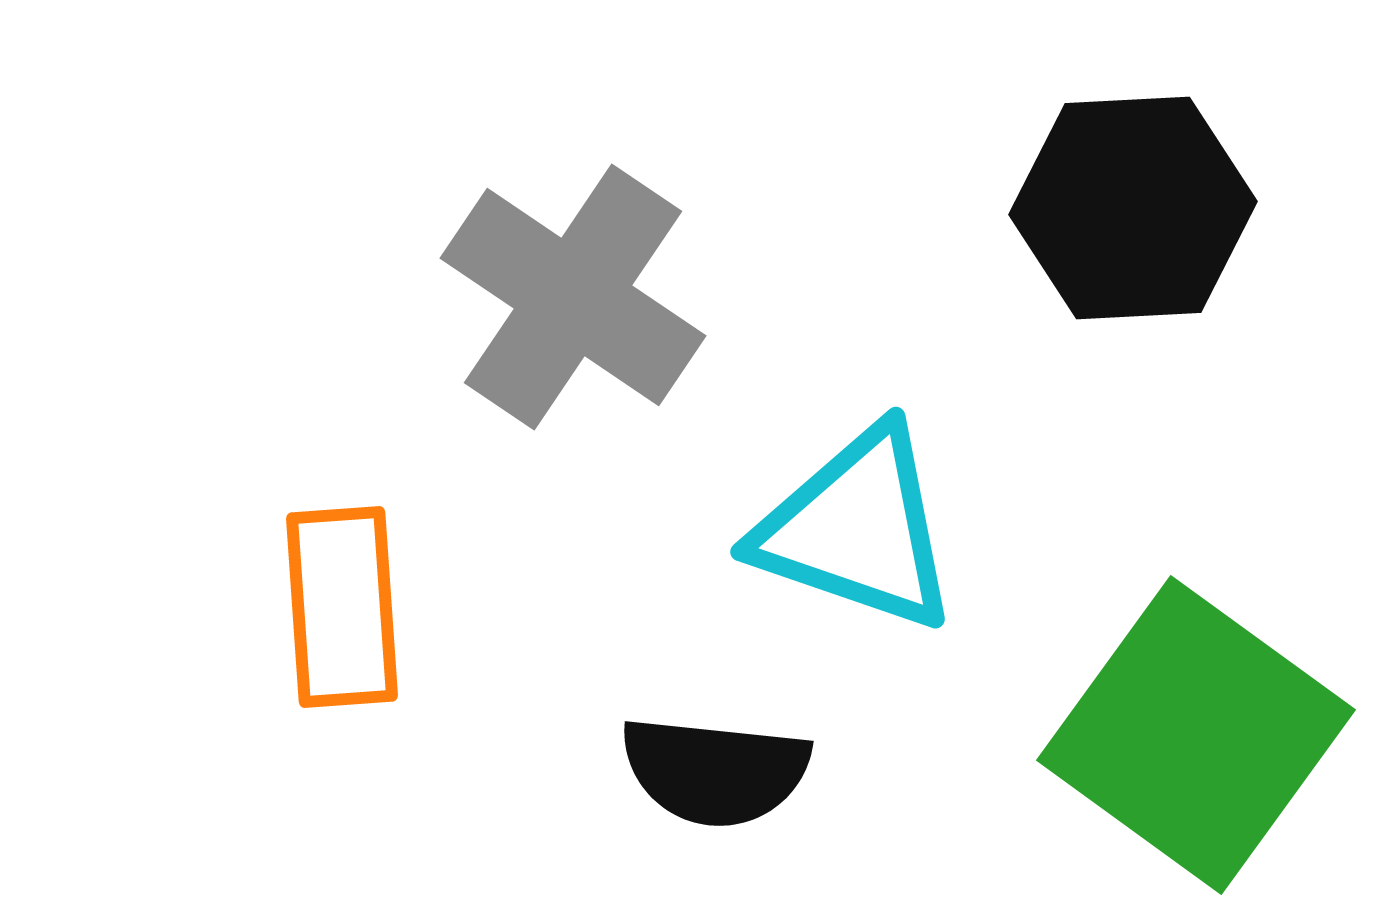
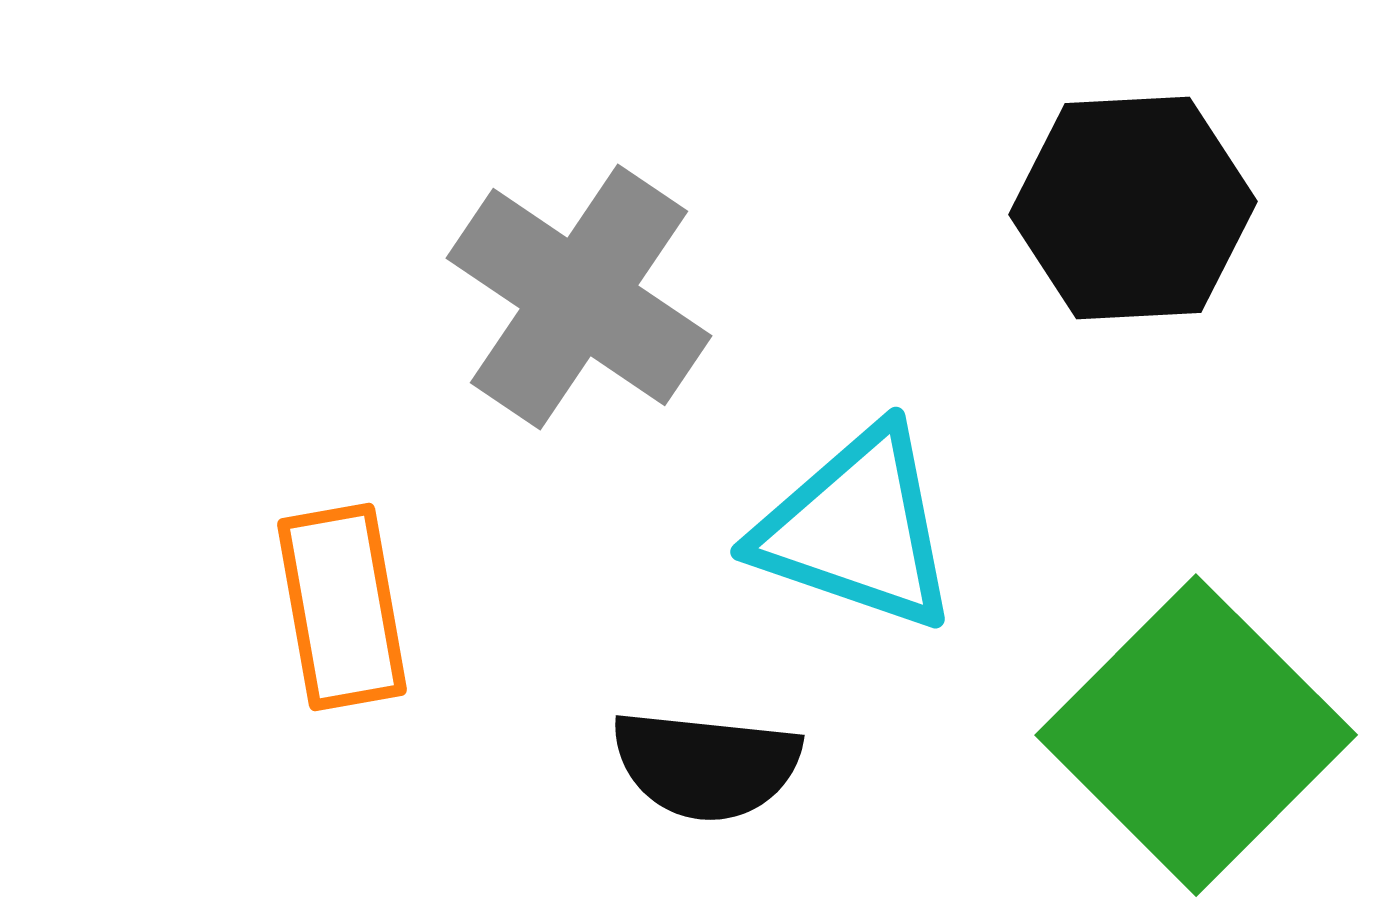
gray cross: moved 6 px right
orange rectangle: rotated 6 degrees counterclockwise
green square: rotated 9 degrees clockwise
black semicircle: moved 9 px left, 6 px up
